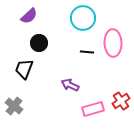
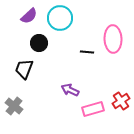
cyan circle: moved 23 px left
pink ellipse: moved 4 px up
purple arrow: moved 5 px down
